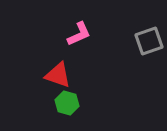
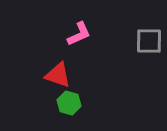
gray square: rotated 20 degrees clockwise
green hexagon: moved 2 px right
